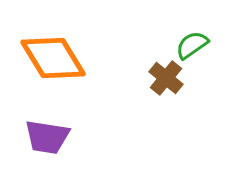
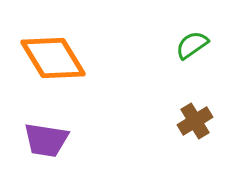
brown cross: moved 29 px right, 43 px down; rotated 20 degrees clockwise
purple trapezoid: moved 1 px left, 3 px down
